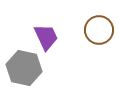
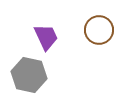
gray hexagon: moved 5 px right, 7 px down
